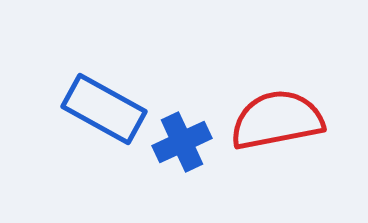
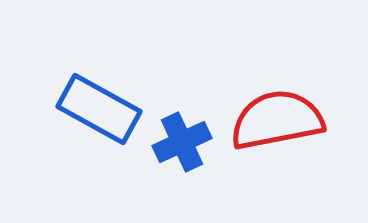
blue rectangle: moved 5 px left
